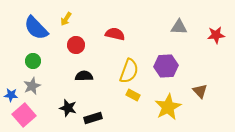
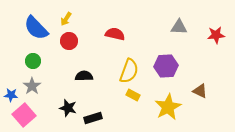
red circle: moved 7 px left, 4 px up
gray star: rotated 12 degrees counterclockwise
brown triangle: rotated 21 degrees counterclockwise
